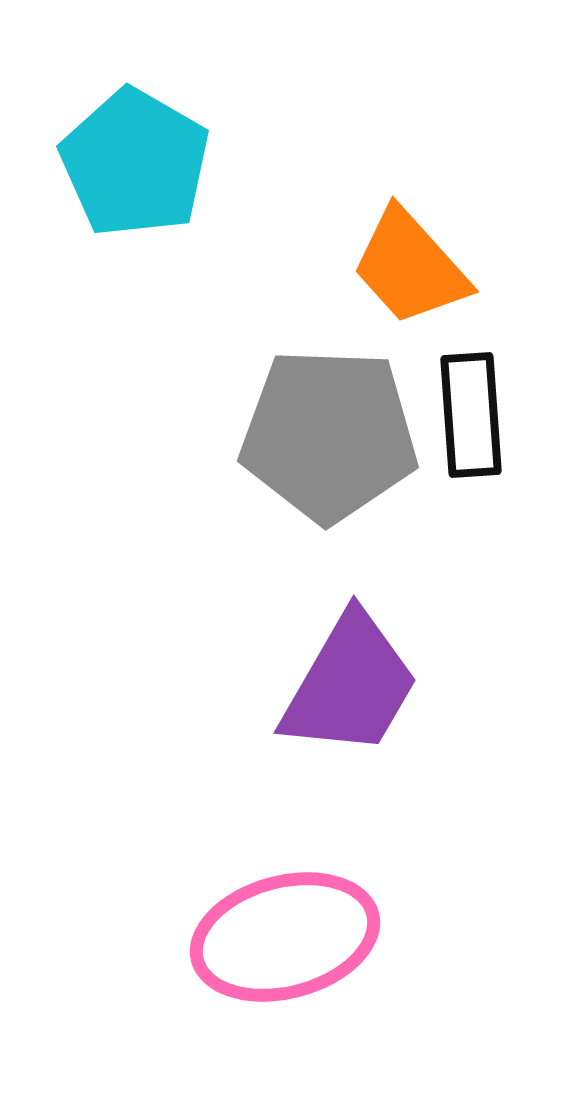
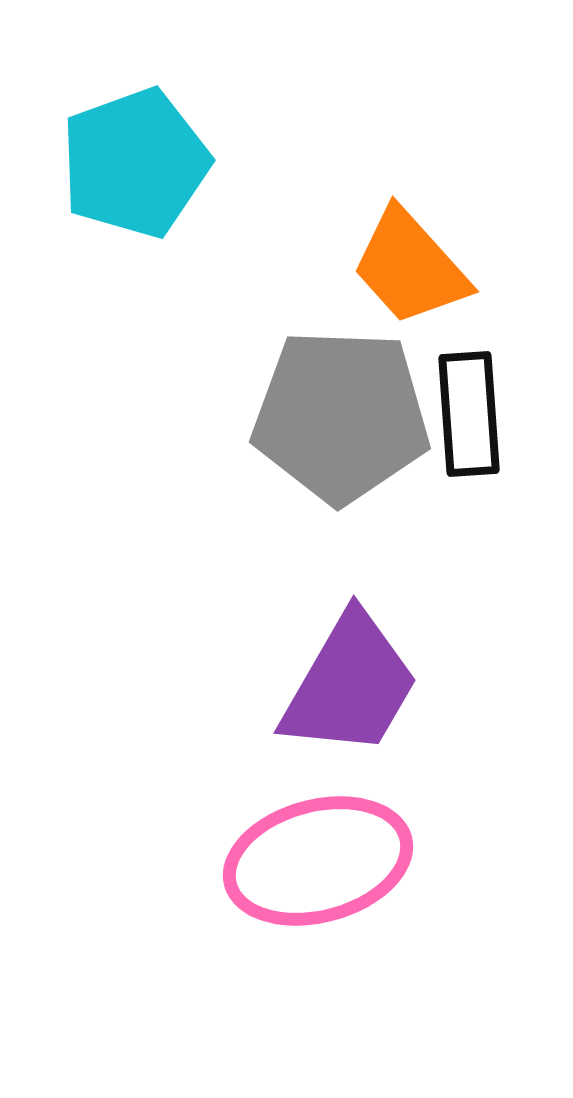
cyan pentagon: rotated 22 degrees clockwise
black rectangle: moved 2 px left, 1 px up
gray pentagon: moved 12 px right, 19 px up
pink ellipse: moved 33 px right, 76 px up
